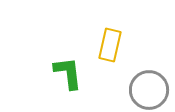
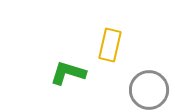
green L-shape: rotated 66 degrees counterclockwise
